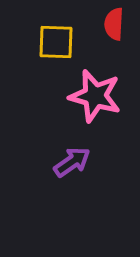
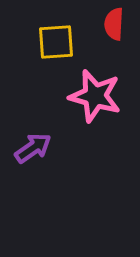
yellow square: rotated 6 degrees counterclockwise
purple arrow: moved 39 px left, 14 px up
